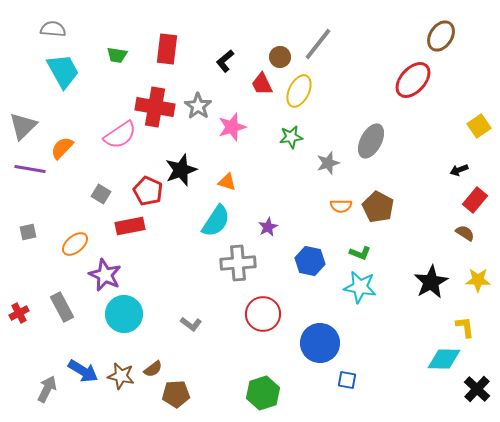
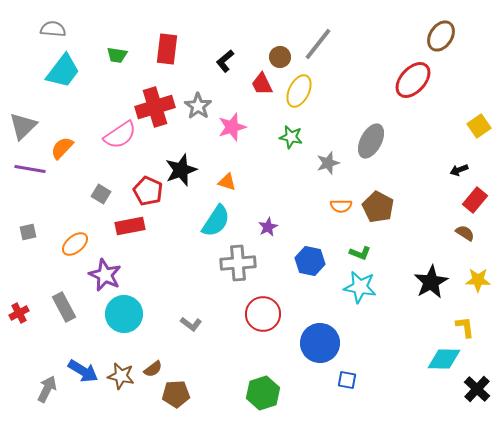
cyan trapezoid at (63, 71): rotated 66 degrees clockwise
red cross at (155, 107): rotated 27 degrees counterclockwise
green star at (291, 137): rotated 20 degrees clockwise
gray rectangle at (62, 307): moved 2 px right
